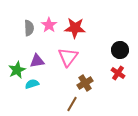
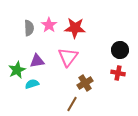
red cross: rotated 24 degrees counterclockwise
